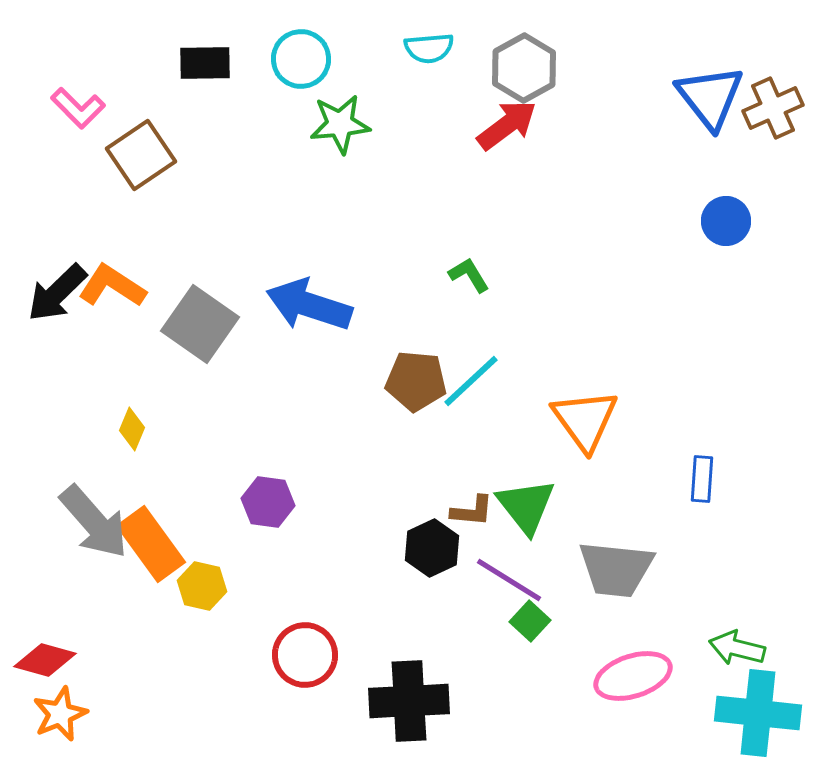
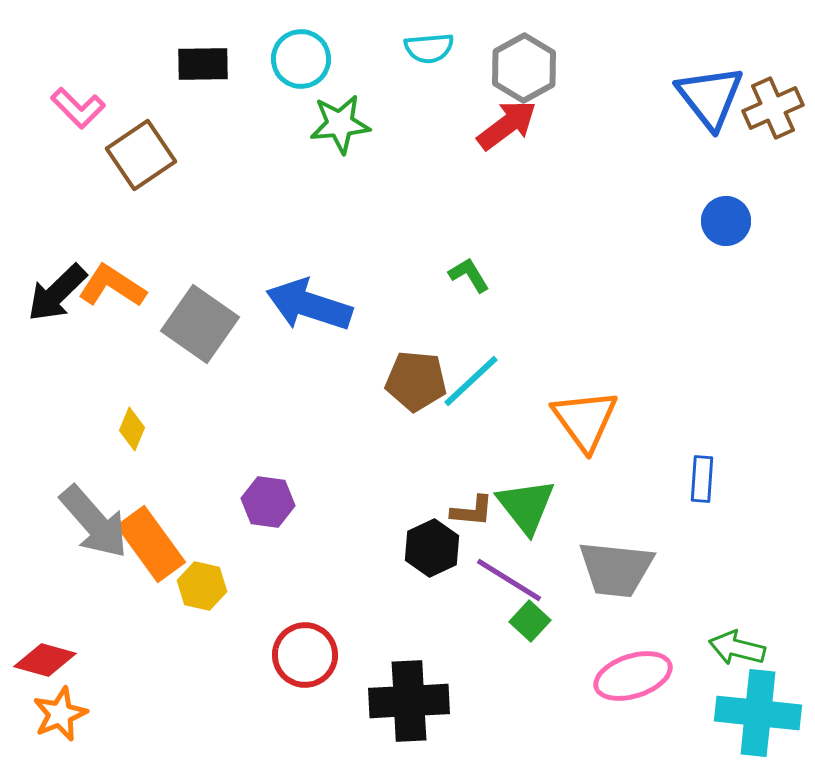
black rectangle: moved 2 px left, 1 px down
